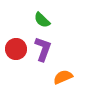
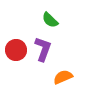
green semicircle: moved 8 px right
red circle: moved 1 px down
